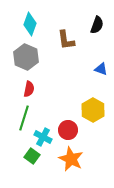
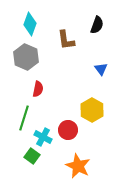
blue triangle: rotated 32 degrees clockwise
red semicircle: moved 9 px right
yellow hexagon: moved 1 px left
orange star: moved 7 px right, 7 px down
